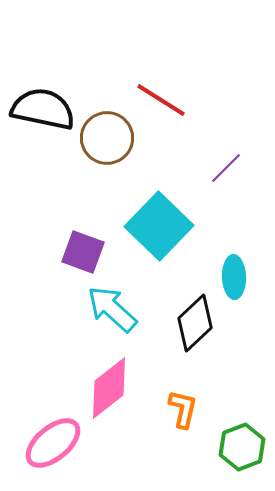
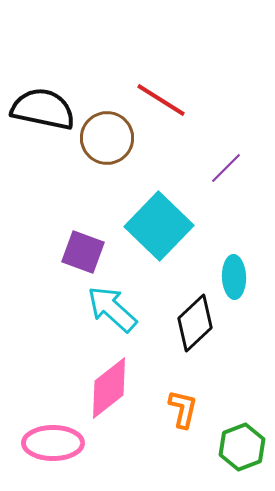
pink ellipse: rotated 40 degrees clockwise
